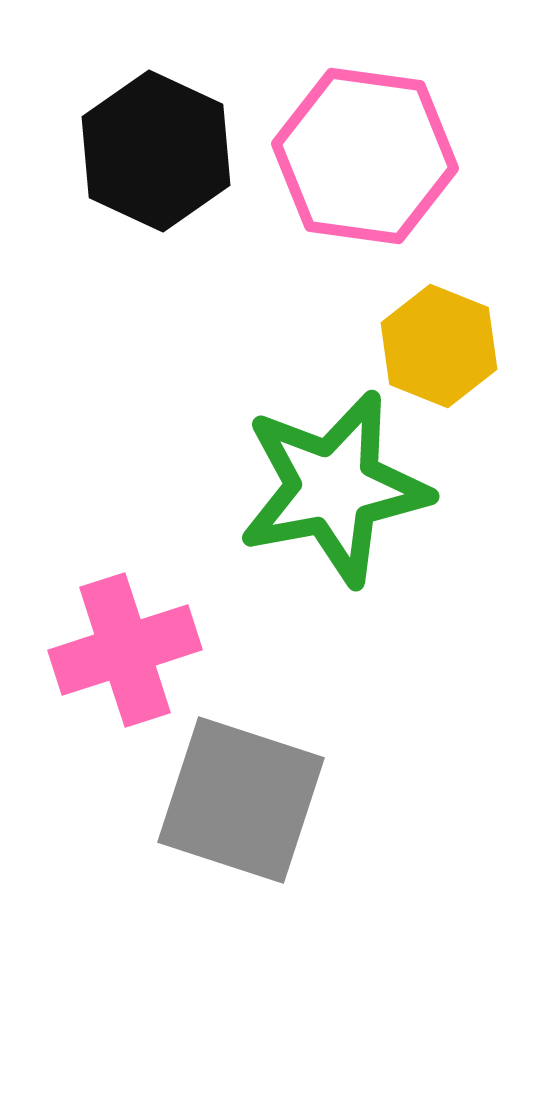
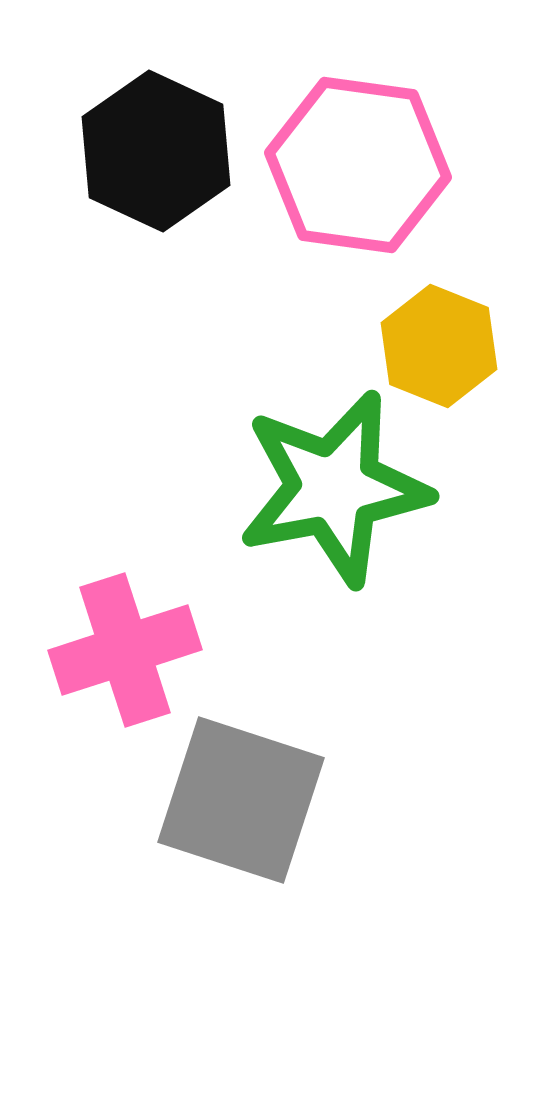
pink hexagon: moved 7 px left, 9 px down
